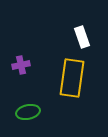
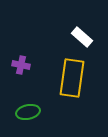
white rectangle: rotated 30 degrees counterclockwise
purple cross: rotated 24 degrees clockwise
